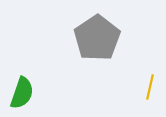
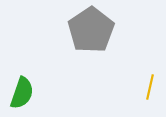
gray pentagon: moved 6 px left, 8 px up
